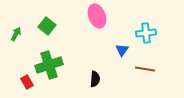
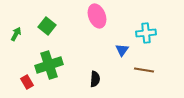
brown line: moved 1 px left, 1 px down
